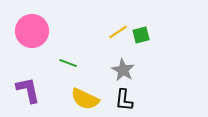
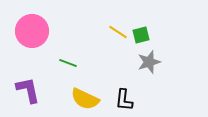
yellow line: rotated 66 degrees clockwise
gray star: moved 26 px right, 8 px up; rotated 25 degrees clockwise
